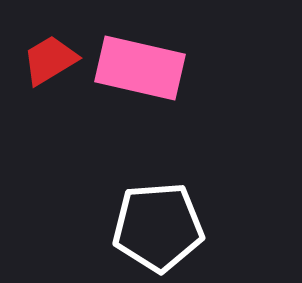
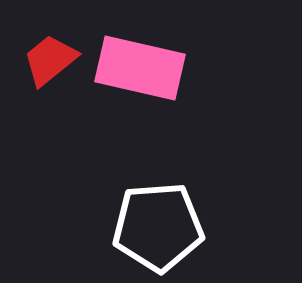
red trapezoid: rotated 8 degrees counterclockwise
